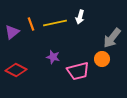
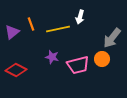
yellow line: moved 3 px right, 6 px down
purple star: moved 1 px left
pink trapezoid: moved 6 px up
